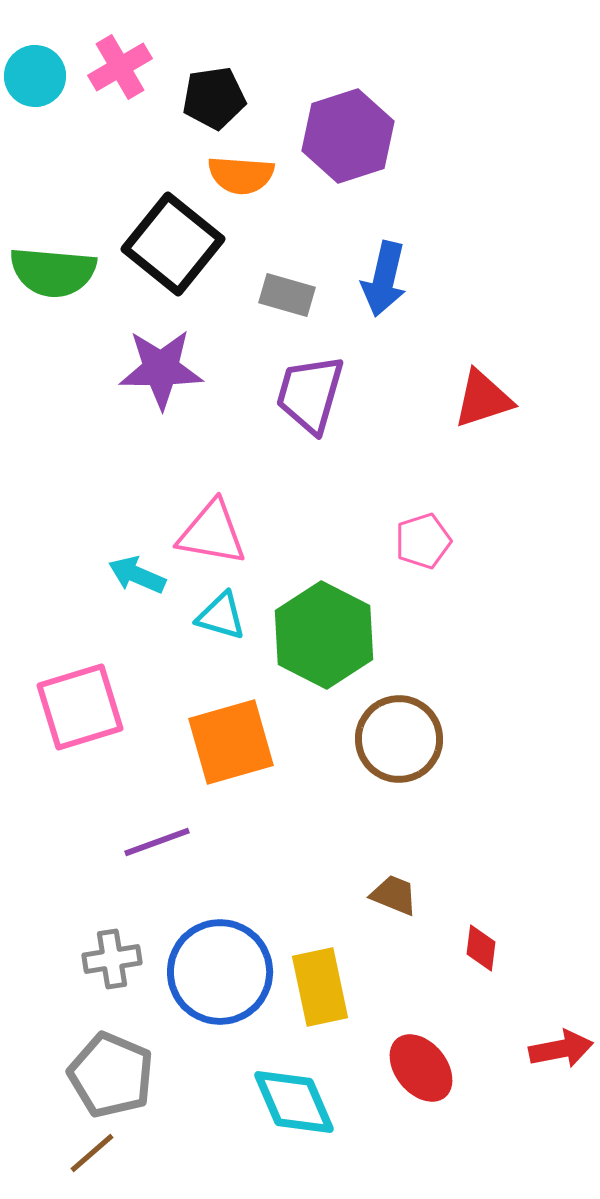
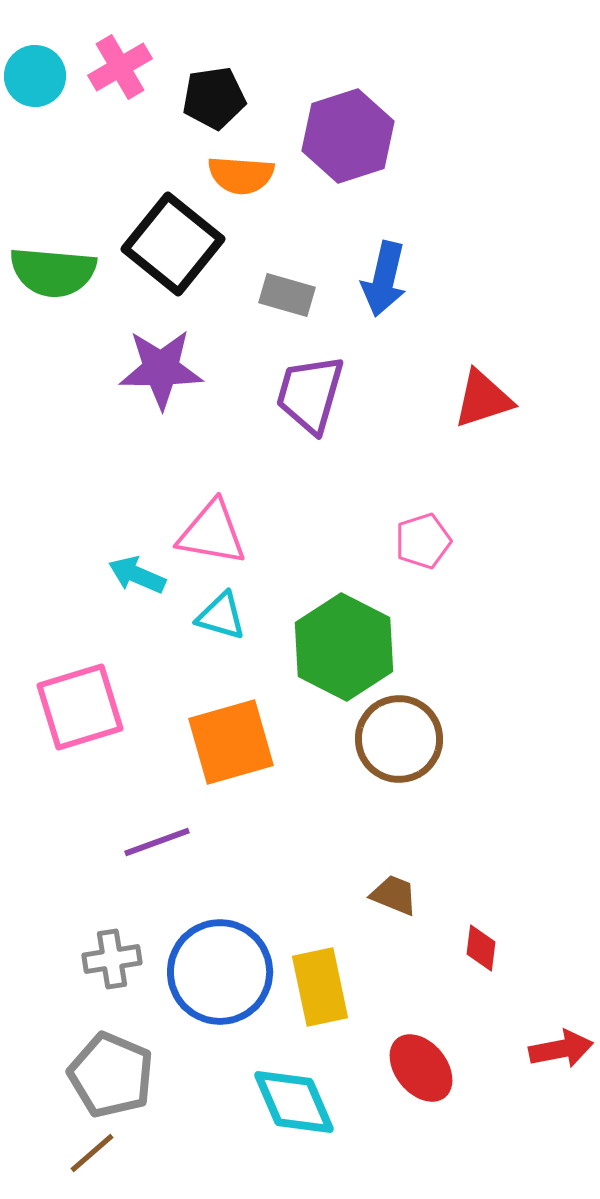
green hexagon: moved 20 px right, 12 px down
